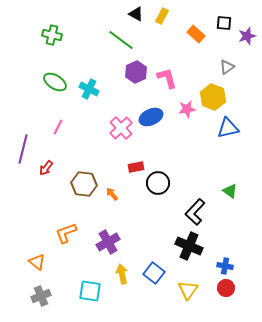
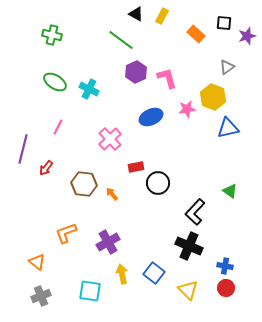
pink cross: moved 11 px left, 11 px down
yellow triangle: rotated 20 degrees counterclockwise
